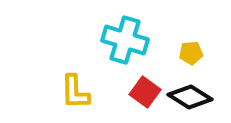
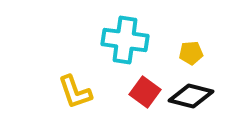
cyan cross: rotated 9 degrees counterclockwise
yellow L-shape: rotated 18 degrees counterclockwise
black diamond: moved 1 px right, 1 px up; rotated 18 degrees counterclockwise
